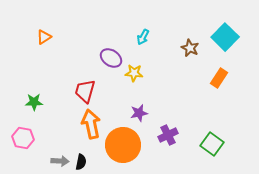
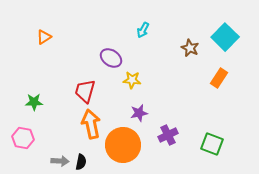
cyan arrow: moved 7 px up
yellow star: moved 2 px left, 7 px down
green square: rotated 15 degrees counterclockwise
